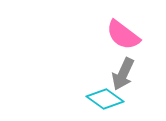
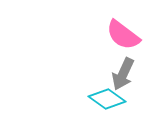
cyan diamond: moved 2 px right
